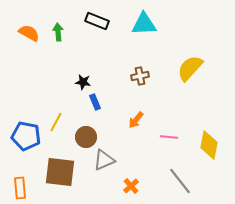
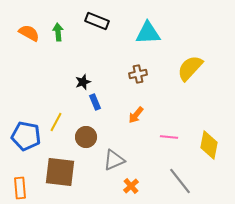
cyan triangle: moved 4 px right, 9 px down
brown cross: moved 2 px left, 2 px up
black star: rotated 28 degrees counterclockwise
orange arrow: moved 5 px up
gray triangle: moved 10 px right
